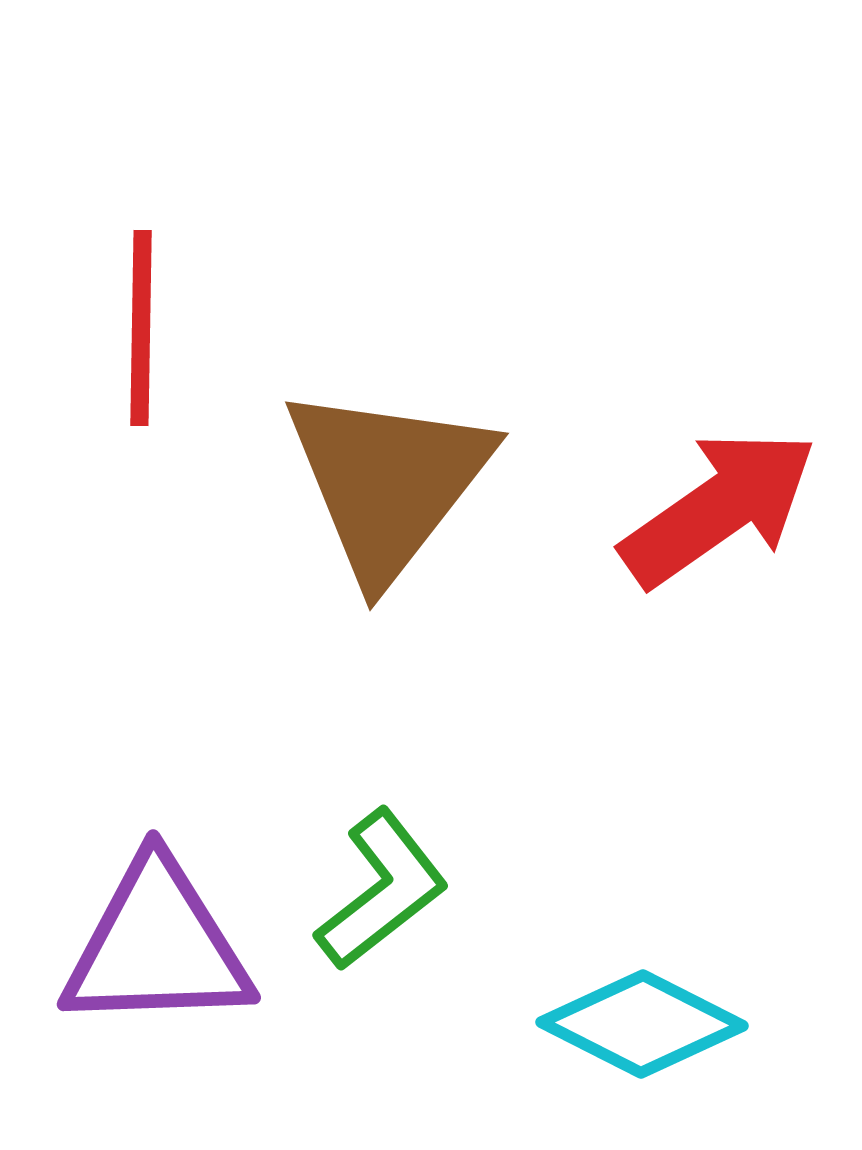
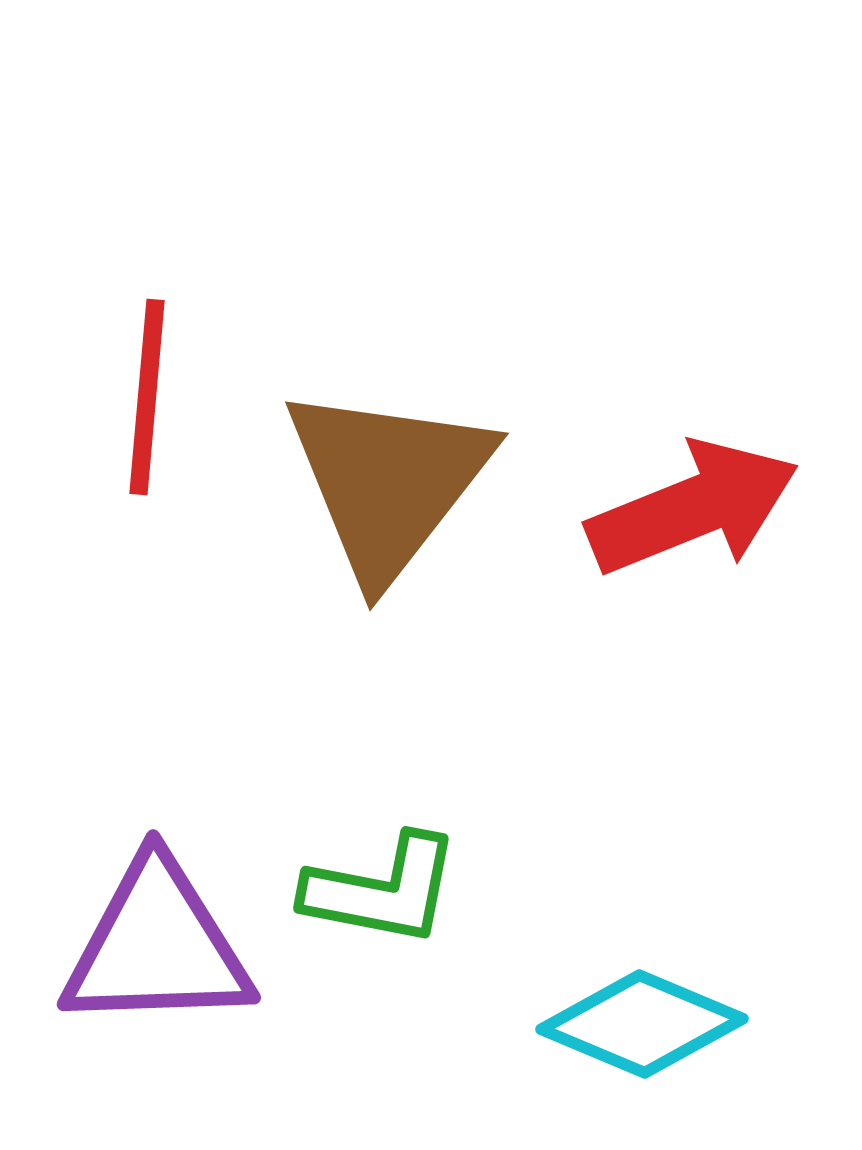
red line: moved 6 px right, 69 px down; rotated 4 degrees clockwise
red arrow: moved 26 px left; rotated 13 degrees clockwise
green L-shape: rotated 49 degrees clockwise
cyan diamond: rotated 4 degrees counterclockwise
